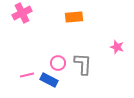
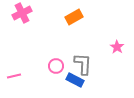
orange rectangle: rotated 24 degrees counterclockwise
pink star: rotated 16 degrees clockwise
pink circle: moved 2 px left, 3 px down
pink line: moved 13 px left, 1 px down
blue rectangle: moved 26 px right
